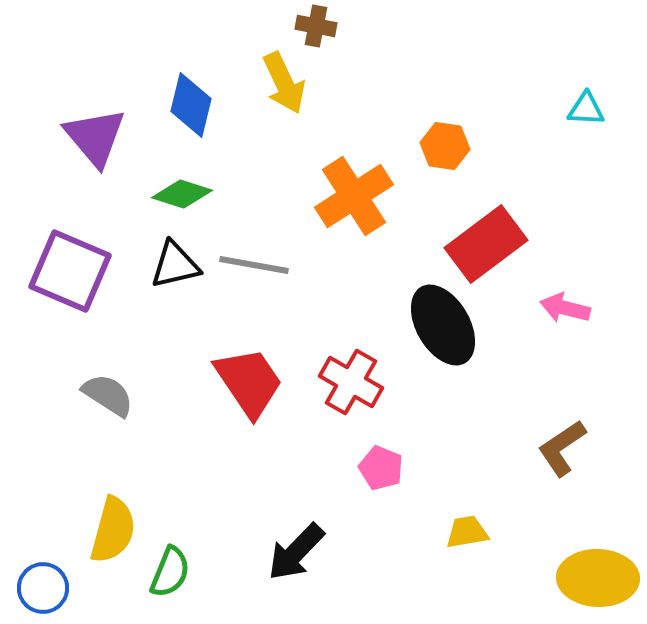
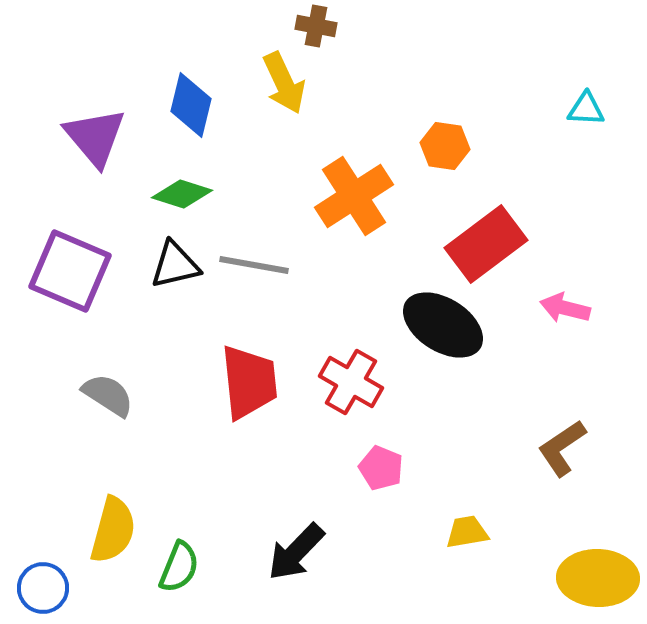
black ellipse: rotated 28 degrees counterclockwise
red trapezoid: rotated 28 degrees clockwise
green semicircle: moved 9 px right, 5 px up
